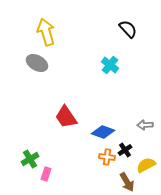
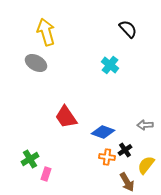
gray ellipse: moved 1 px left
yellow semicircle: rotated 24 degrees counterclockwise
